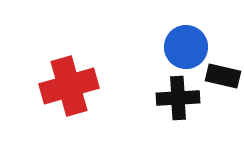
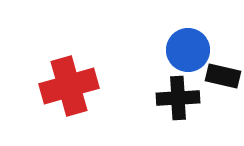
blue circle: moved 2 px right, 3 px down
